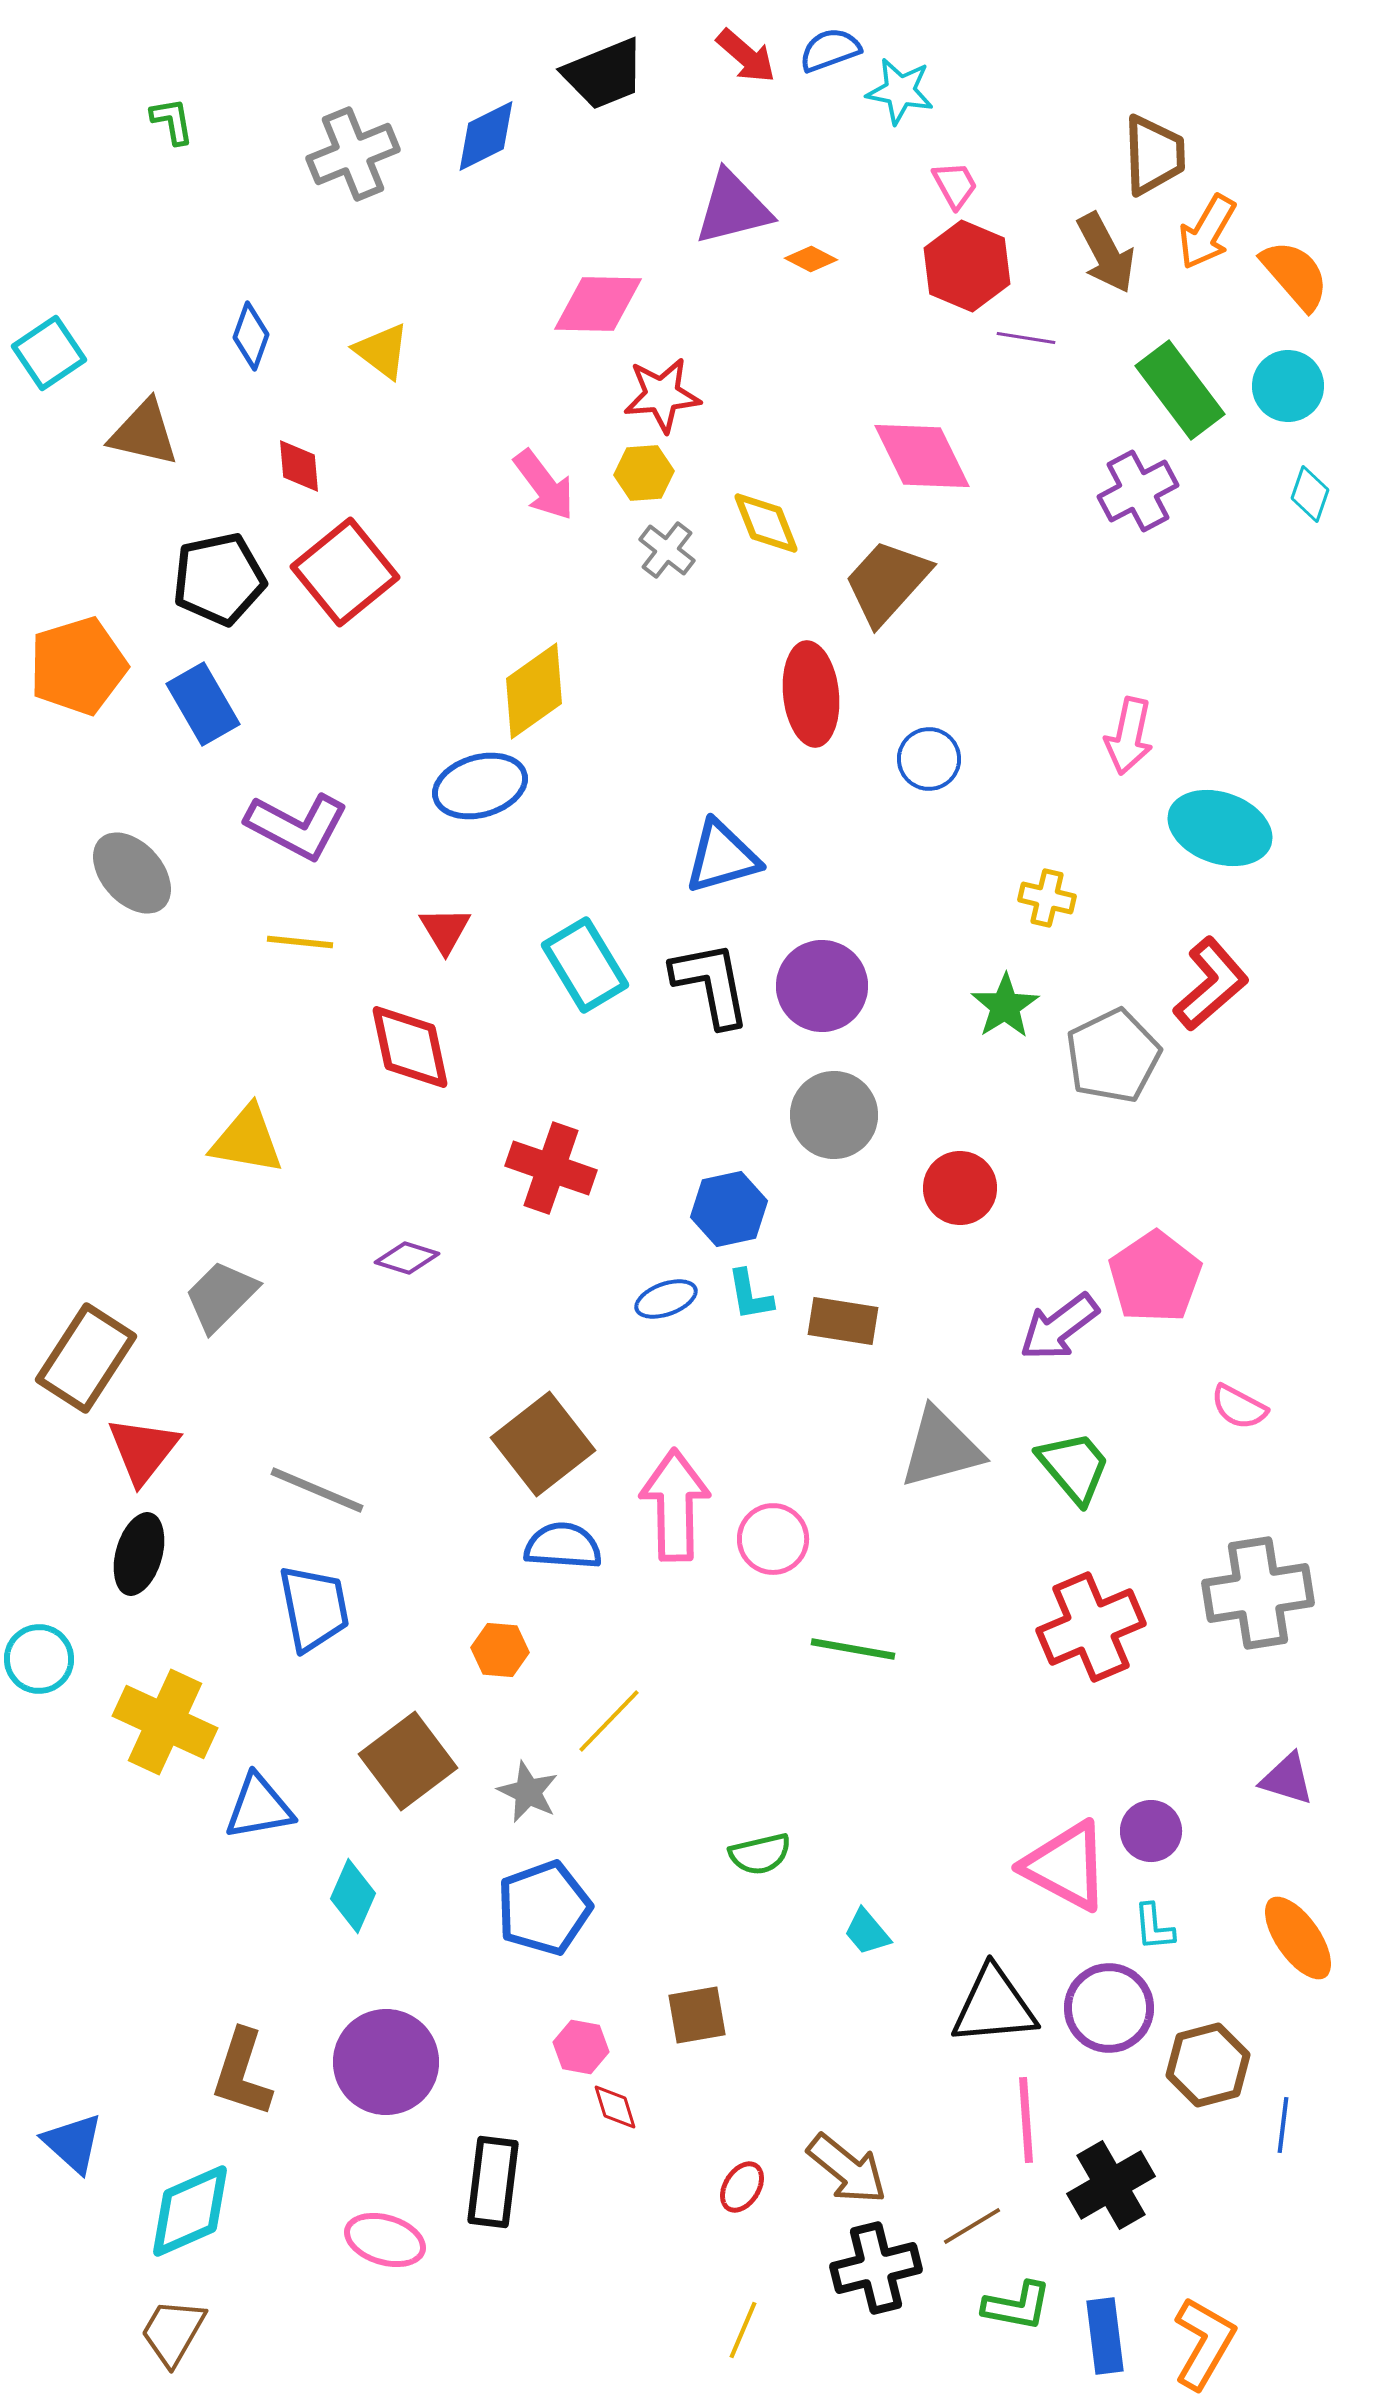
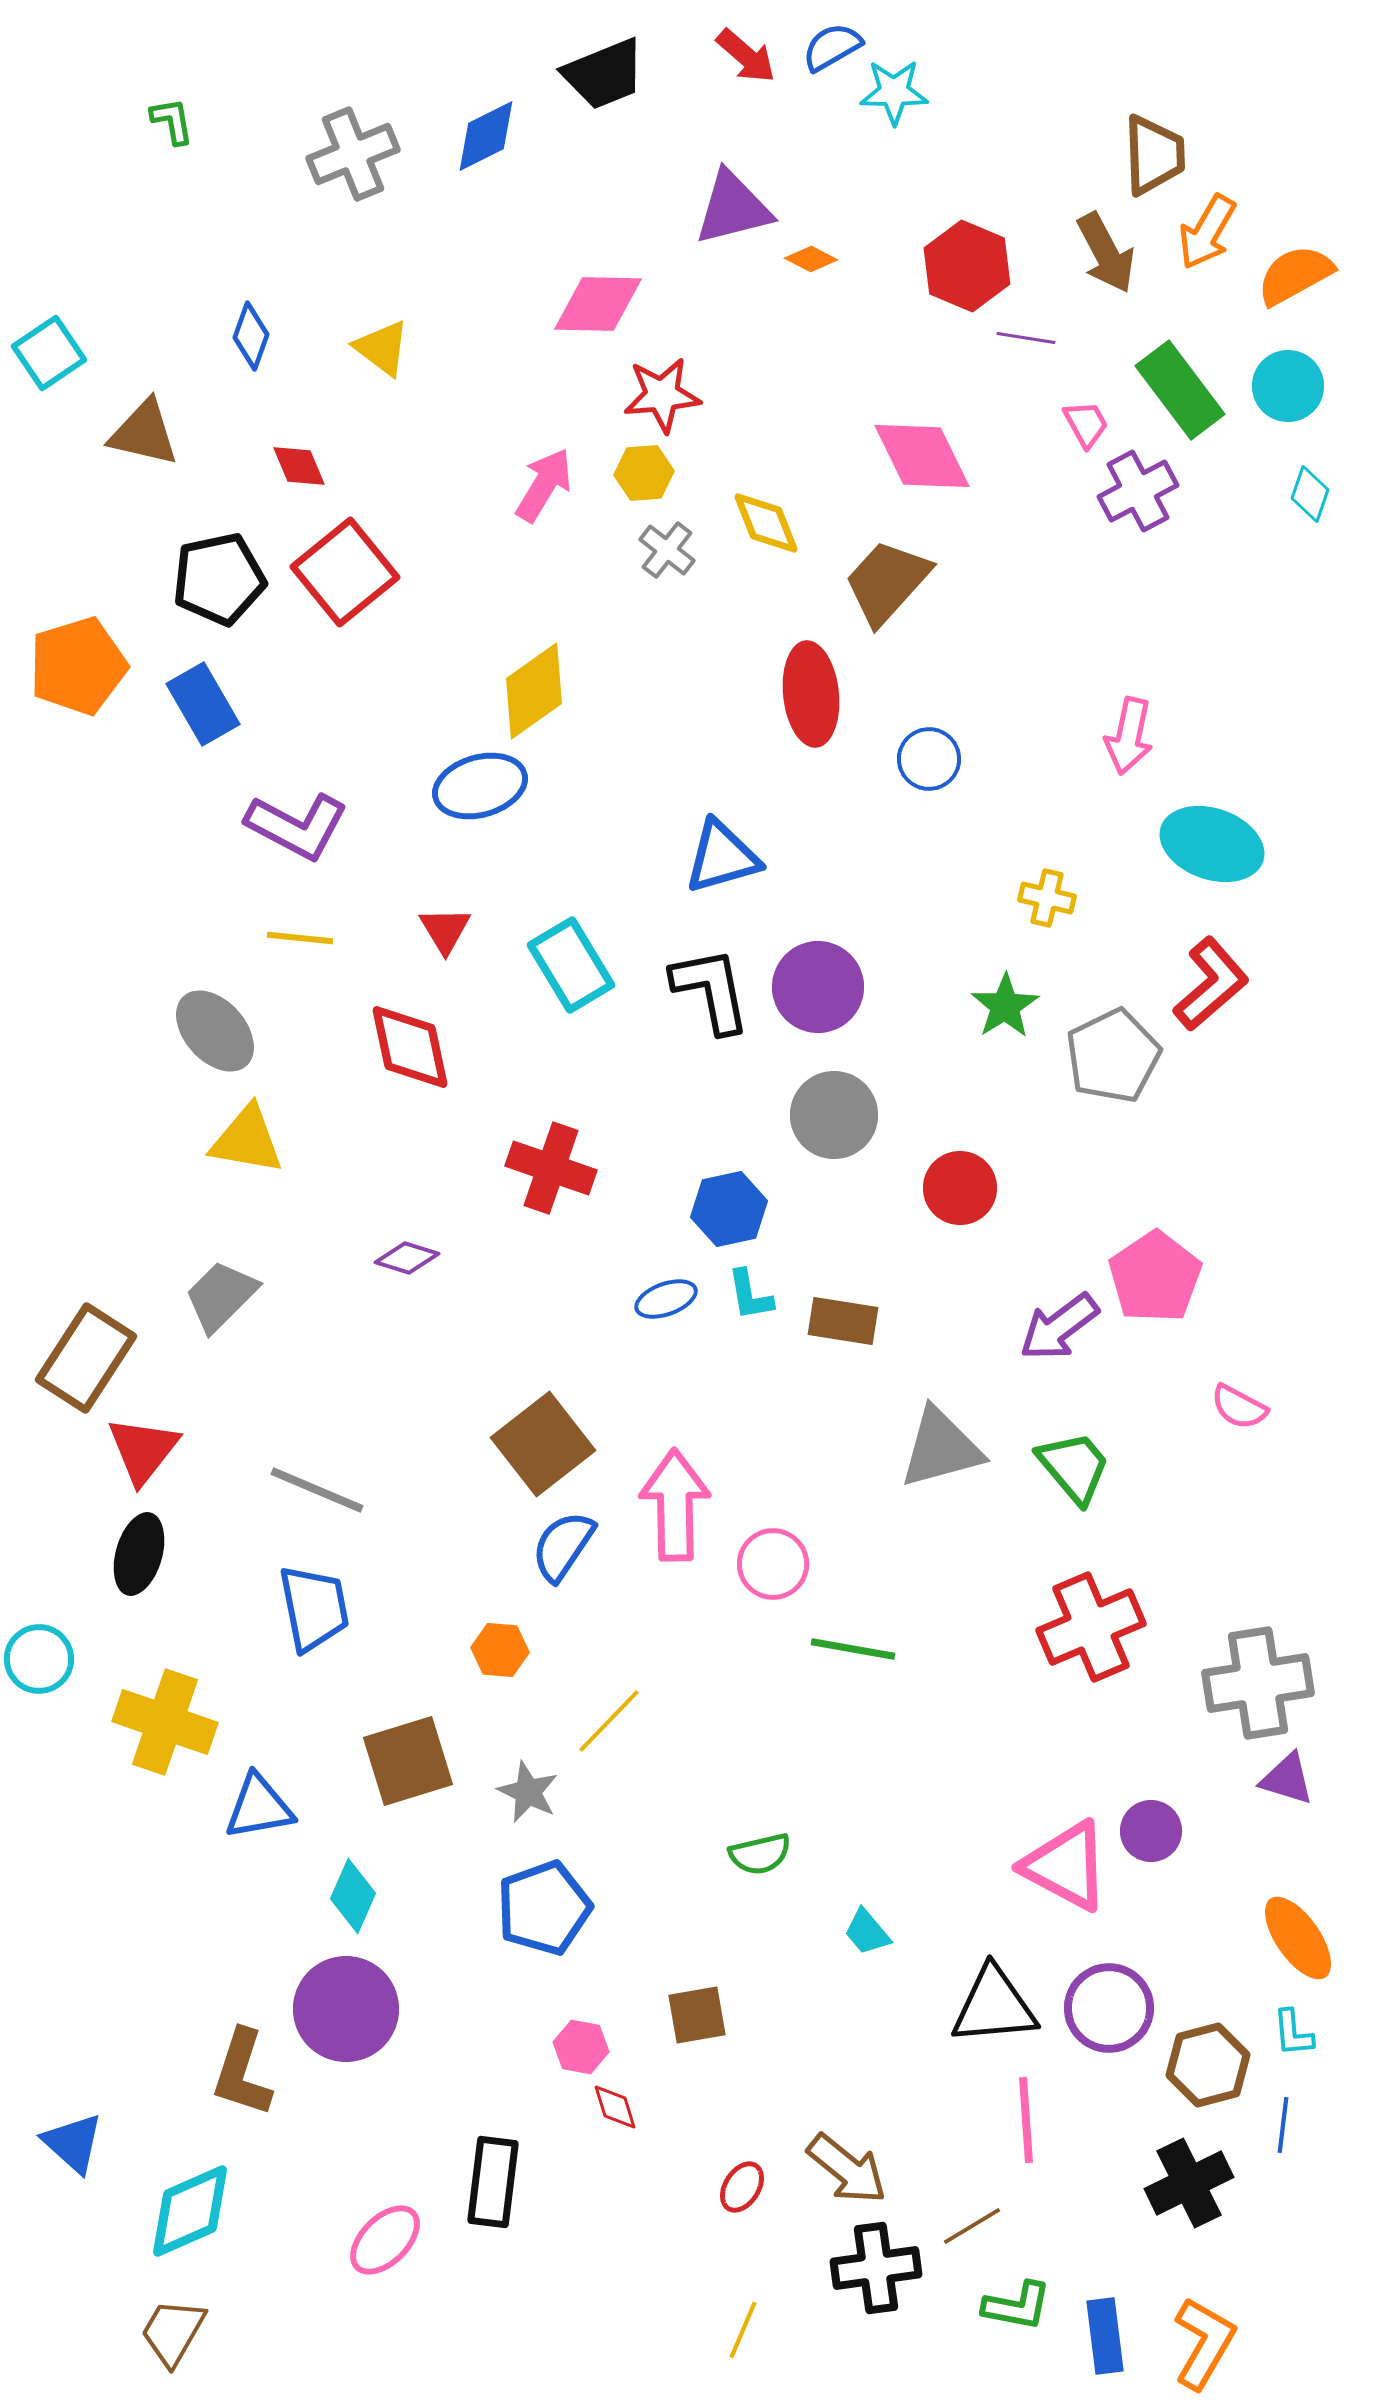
blue semicircle at (830, 50): moved 2 px right, 3 px up; rotated 10 degrees counterclockwise
cyan star at (900, 91): moved 6 px left, 1 px down; rotated 10 degrees counterclockwise
pink trapezoid at (955, 185): moved 131 px right, 239 px down
orange semicircle at (1295, 275): rotated 78 degrees counterclockwise
yellow triangle at (382, 351): moved 3 px up
red diamond at (299, 466): rotated 18 degrees counterclockwise
pink arrow at (544, 485): rotated 112 degrees counterclockwise
cyan ellipse at (1220, 828): moved 8 px left, 16 px down
gray ellipse at (132, 873): moved 83 px right, 158 px down
yellow line at (300, 942): moved 4 px up
cyan rectangle at (585, 965): moved 14 px left
black L-shape at (711, 984): moved 6 px down
purple circle at (822, 986): moved 4 px left, 1 px down
pink circle at (773, 1539): moved 25 px down
blue semicircle at (563, 1546): rotated 60 degrees counterclockwise
gray cross at (1258, 1593): moved 90 px down
yellow cross at (165, 1722): rotated 6 degrees counterclockwise
brown square at (408, 1761): rotated 20 degrees clockwise
cyan L-shape at (1154, 1927): moved 139 px right, 106 px down
purple circle at (386, 2062): moved 40 px left, 53 px up
black cross at (1111, 2185): moved 78 px right, 2 px up; rotated 4 degrees clockwise
pink ellipse at (385, 2240): rotated 62 degrees counterclockwise
black cross at (876, 2268): rotated 6 degrees clockwise
